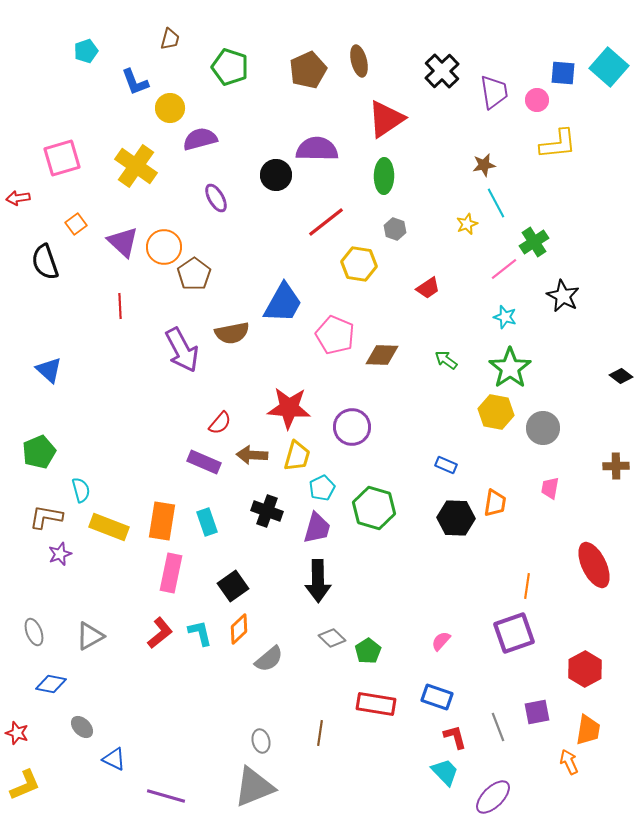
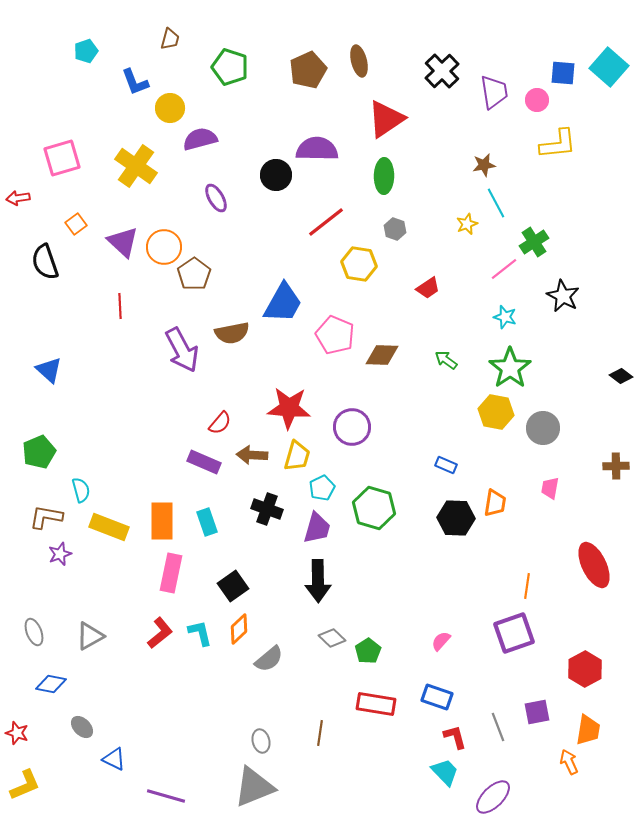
black cross at (267, 511): moved 2 px up
orange rectangle at (162, 521): rotated 9 degrees counterclockwise
